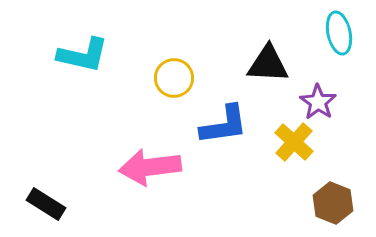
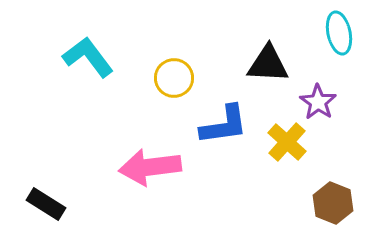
cyan L-shape: moved 5 px right, 2 px down; rotated 140 degrees counterclockwise
yellow cross: moved 7 px left
